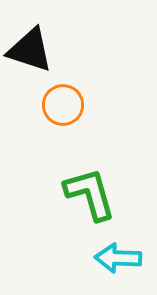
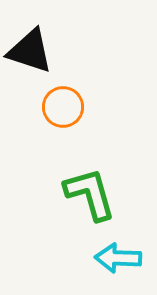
black triangle: moved 1 px down
orange circle: moved 2 px down
